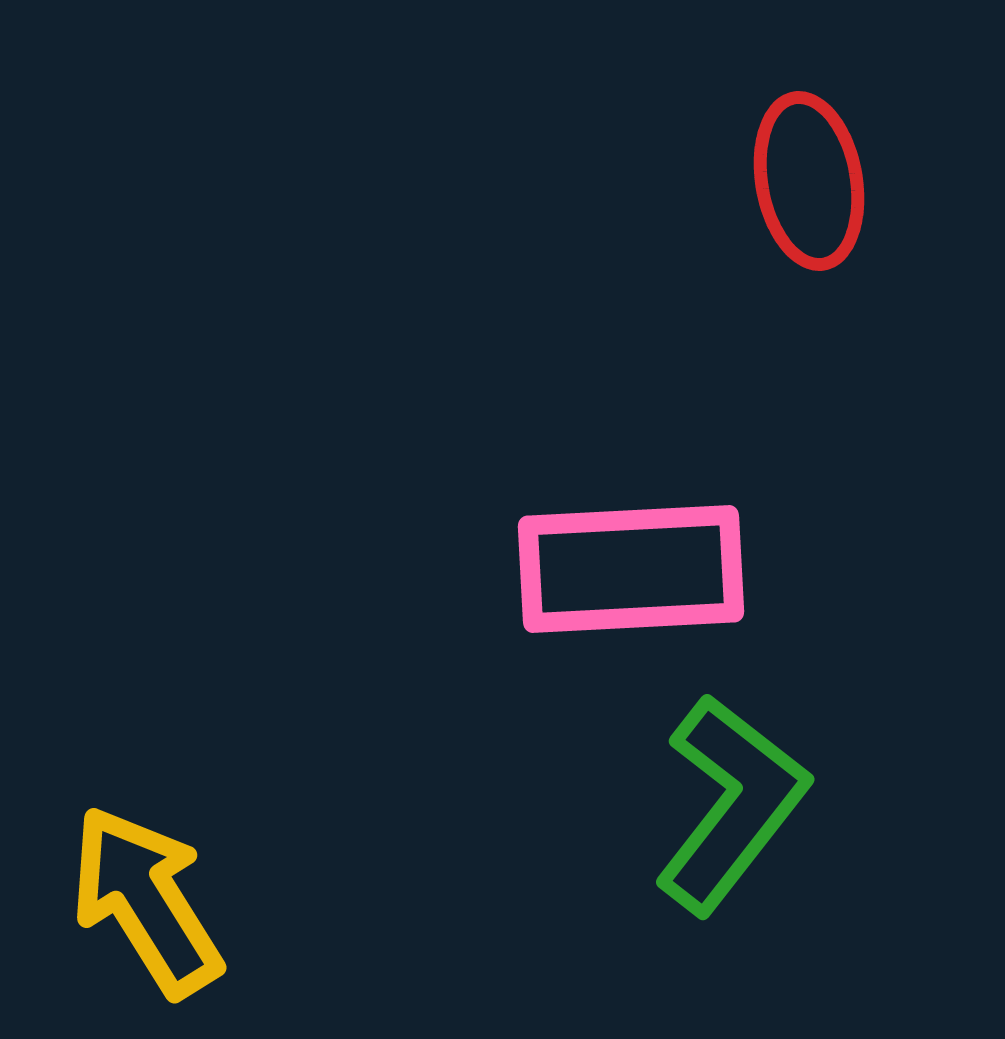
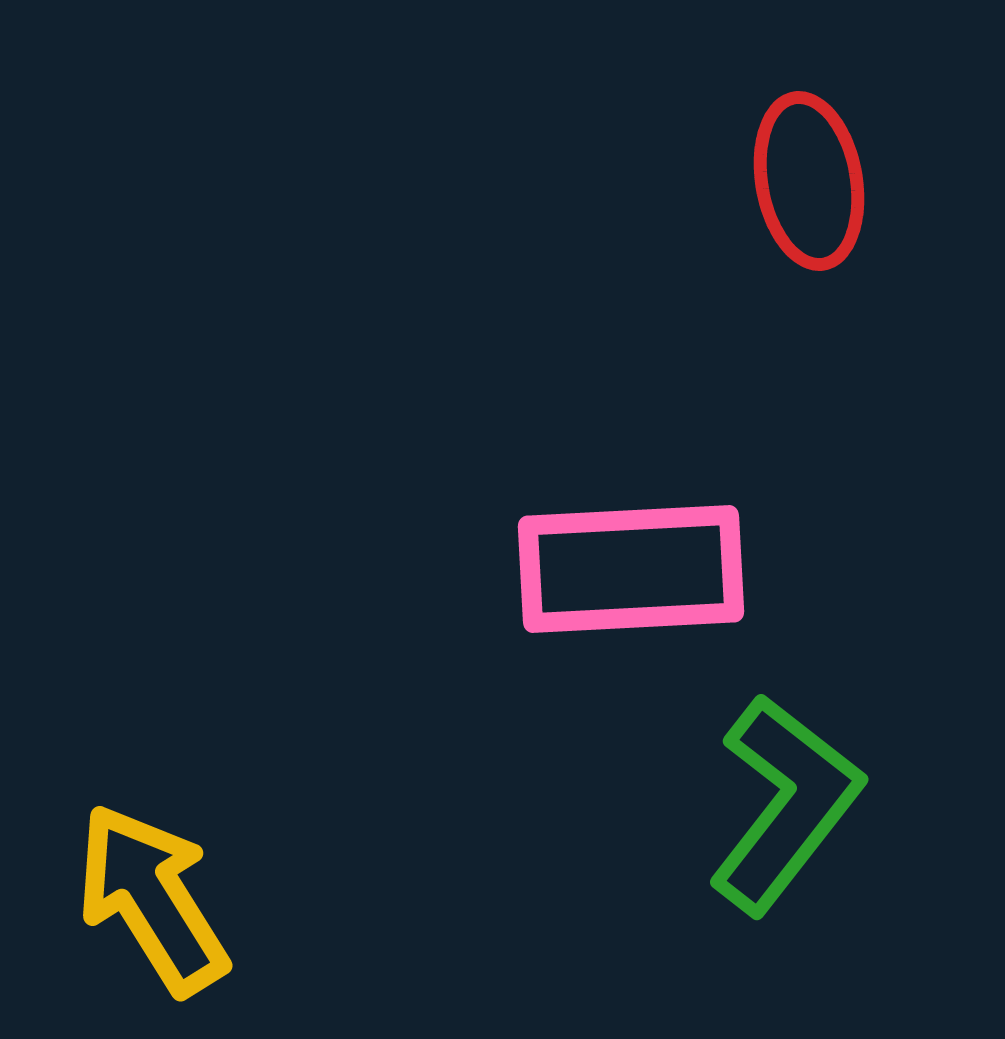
green L-shape: moved 54 px right
yellow arrow: moved 6 px right, 2 px up
